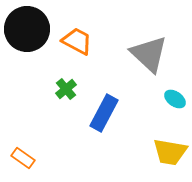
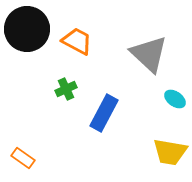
green cross: rotated 15 degrees clockwise
